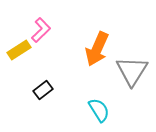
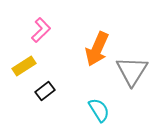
yellow rectangle: moved 5 px right, 16 px down
black rectangle: moved 2 px right, 1 px down
